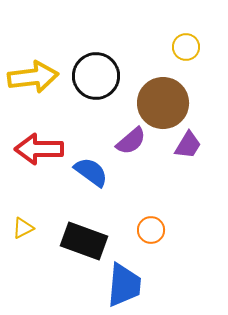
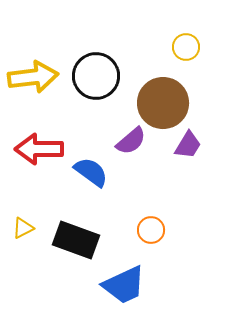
black rectangle: moved 8 px left, 1 px up
blue trapezoid: rotated 60 degrees clockwise
